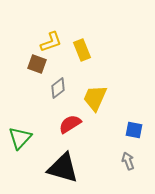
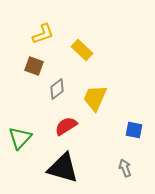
yellow L-shape: moved 8 px left, 8 px up
yellow rectangle: rotated 25 degrees counterclockwise
brown square: moved 3 px left, 2 px down
gray diamond: moved 1 px left, 1 px down
red semicircle: moved 4 px left, 2 px down
gray arrow: moved 3 px left, 7 px down
